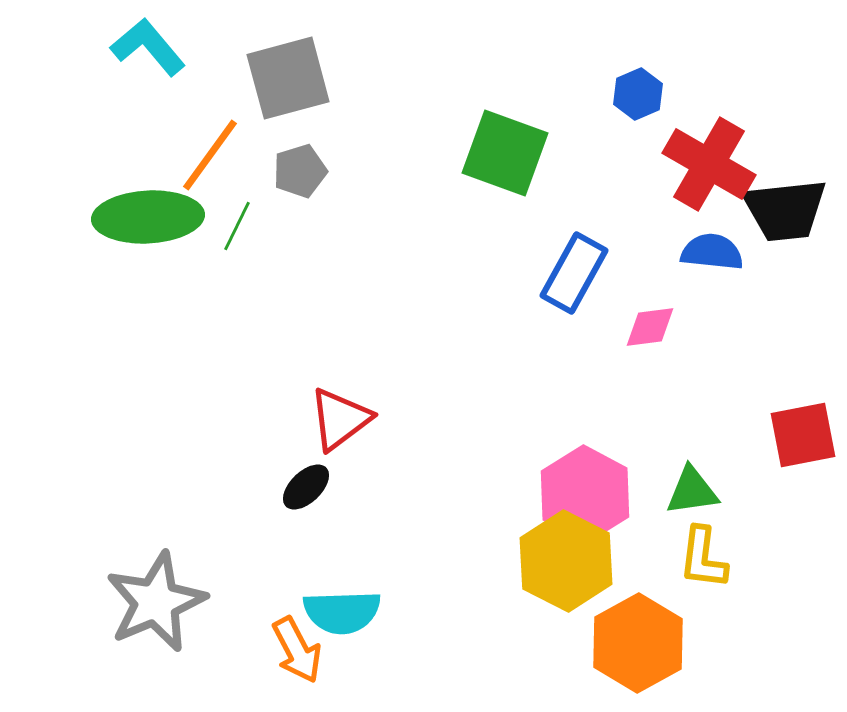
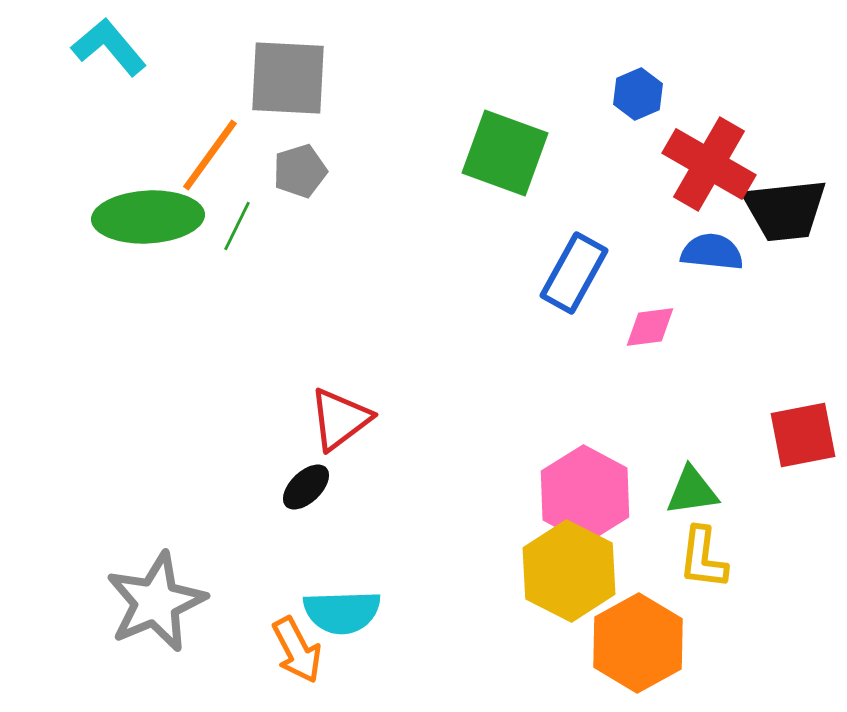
cyan L-shape: moved 39 px left
gray square: rotated 18 degrees clockwise
yellow hexagon: moved 3 px right, 10 px down
